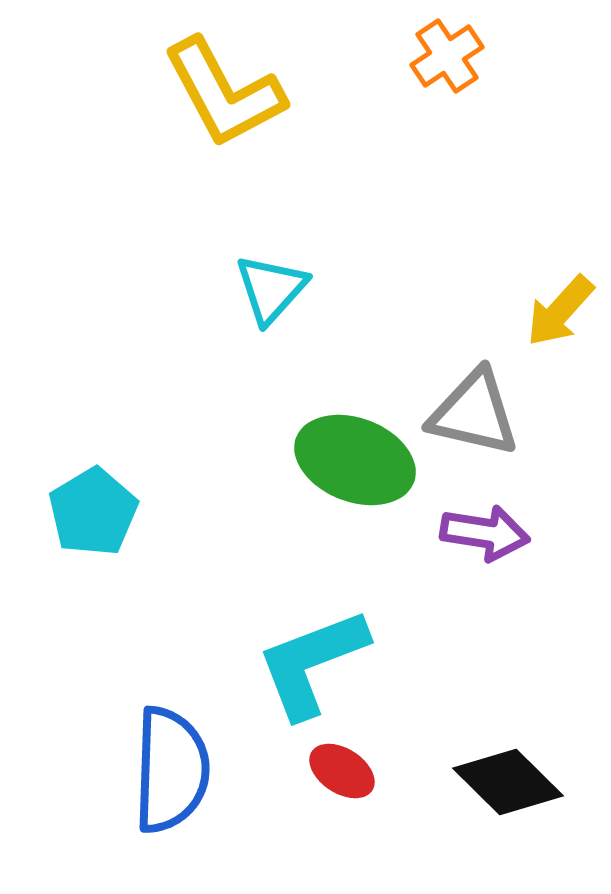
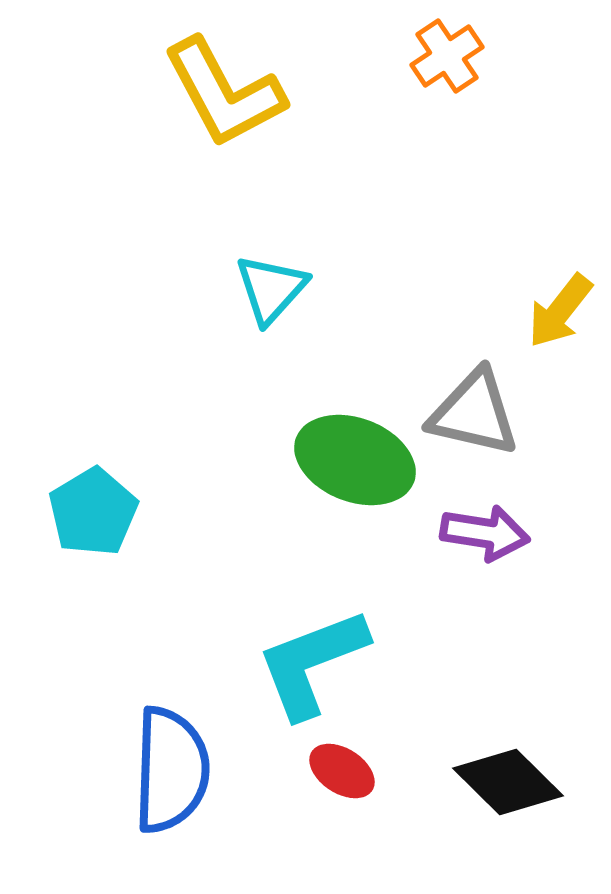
yellow arrow: rotated 4 degrees counterclockwise
